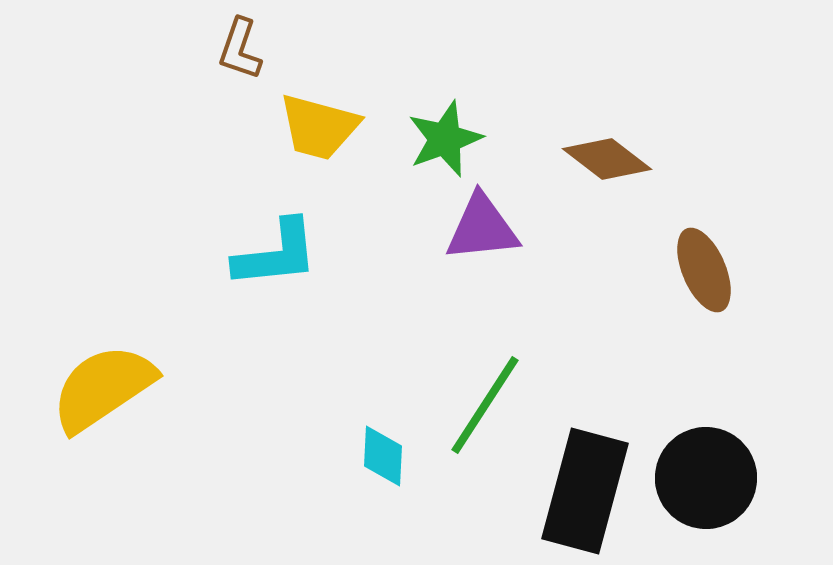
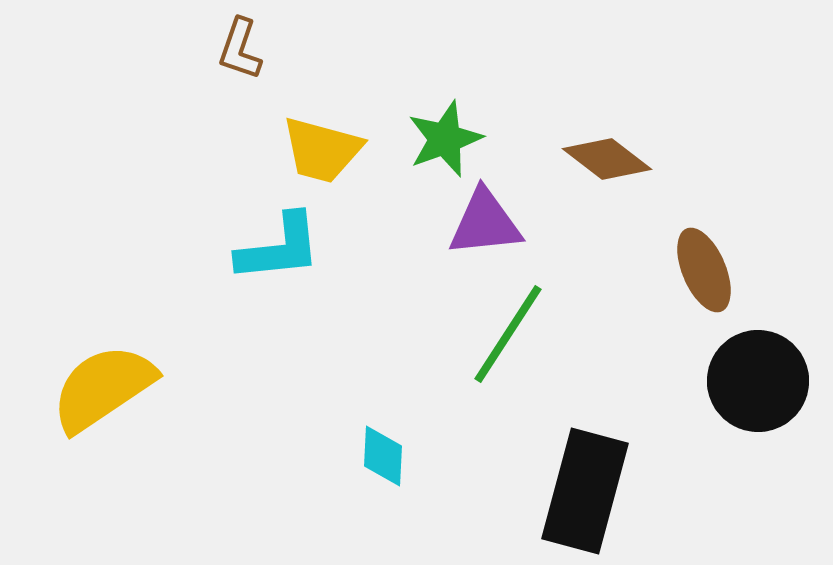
yellow trapezoid: moved 3 px right, 23 px down
purple triangle: moved 3 px right, 5 px up
cyan L-shape: moved 3 px right, 6 px up
green line: moved 23 px right, 71 px up
black circle: moved 52 px right, 97 px up
